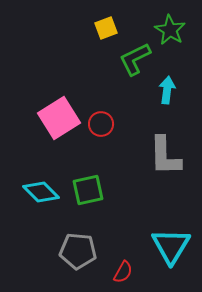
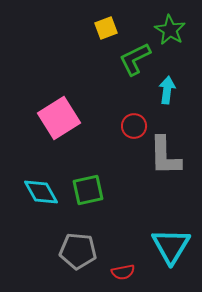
red circle: moved 33 px right, 2 px down
cyan diamond: rotated 15 degrees clockwise
red semicircle: rotated 50 degrees clockwise
